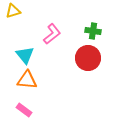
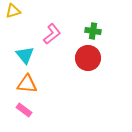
orange triangle: moved 4 px down
